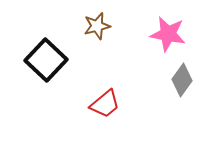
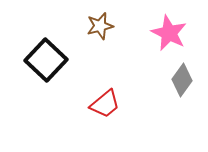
brown star: moved 3 px right
pink star: moved 1 px right, 1 px up; rotated 15 degrees clockwise
